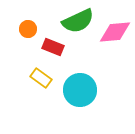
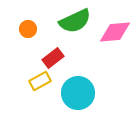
green semicircle: moved 3 px left
red rectangle: moved 11 px down; rotated 60 degrees counterclockwise
yellow rectangle: moved 1 px left, 3 px down; rotated 65 degrees counterclockwise
cyan circle: moved 2 px left, 3 px down
